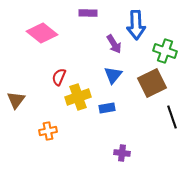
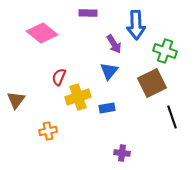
blue triangle: moved 4 px left, 4 px up
